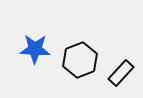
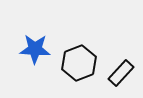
black hexagon: moved 1 px left, 3 px down
